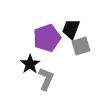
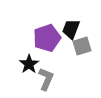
gray square: moved 1 px right
black star: moved 1 px left
